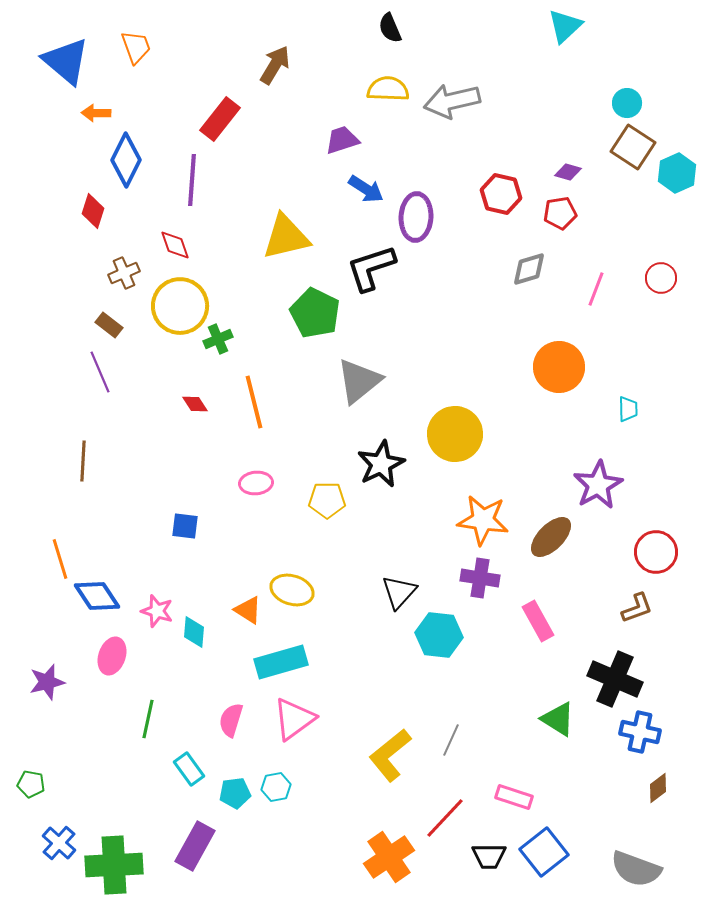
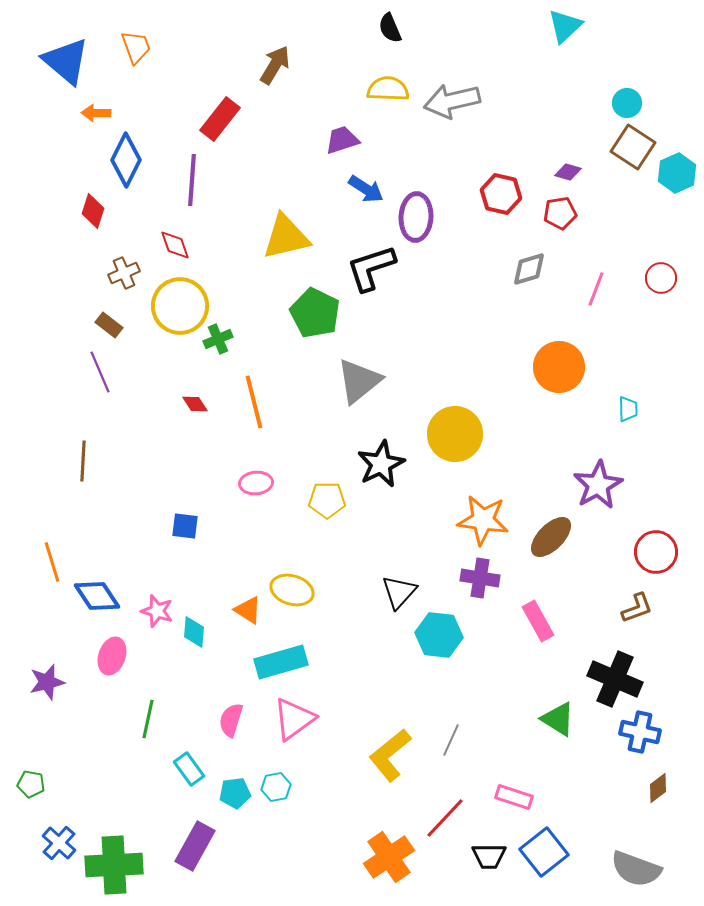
orange line at (60, 559): moved 8 px left, 3 px down
